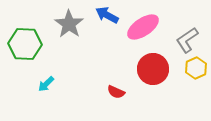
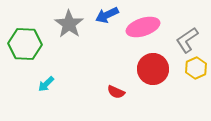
blue arrow: rotated 55 degrees counterclockwise
pink ellipse: rotated 16 degrees clockwise
